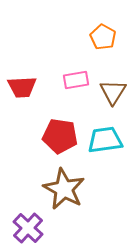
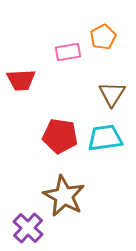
orange pentagon: rotated 15 degrees clockwise
pink rectangle: moved 8 px left, 28 px up
red trapezoid: moved 1 px left, 7 px up
brown triangle: moved 1 px left, 2 px down
cyan trapezoid: moved 2 px up
brown star: moved 7 px down
